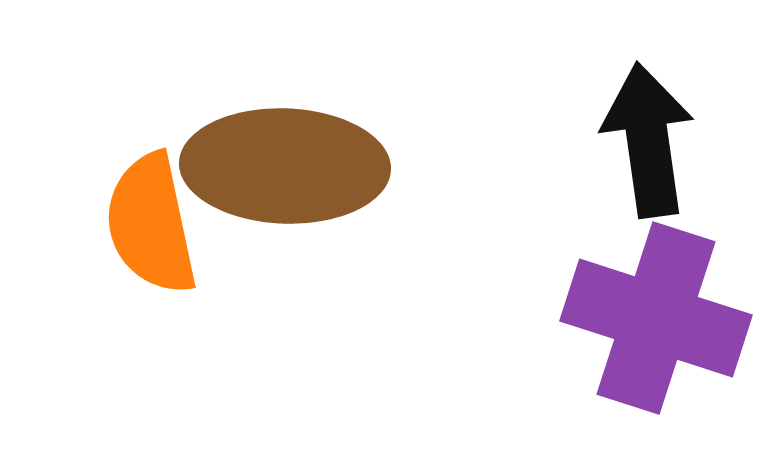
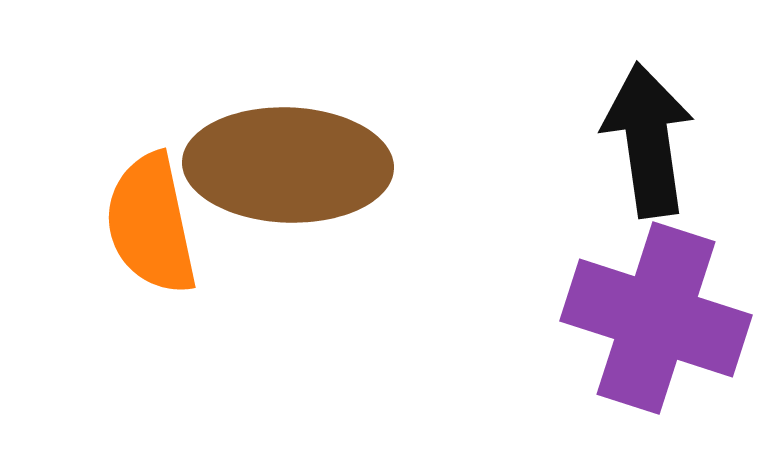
brown ellipse: moved 3 px right, 1 px up
